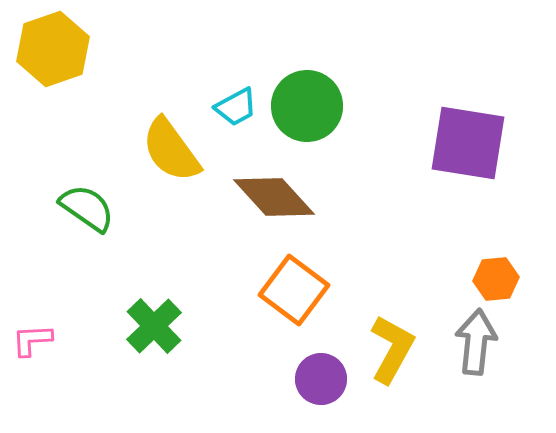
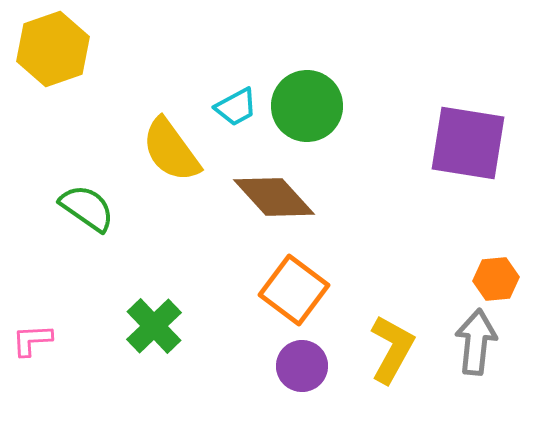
purple circle: moved 19 px left, 13 px up
